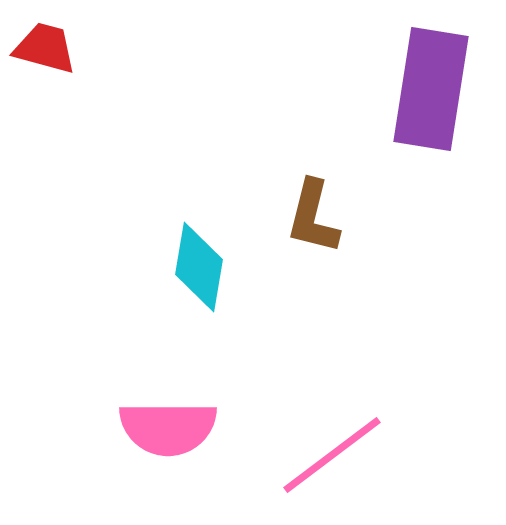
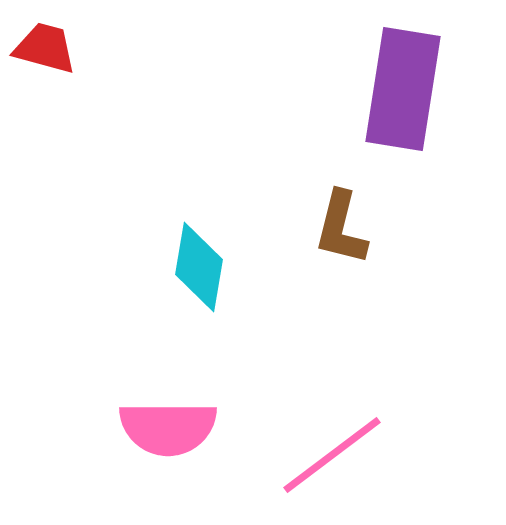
purple rectangle: moved 28 px left
brown L-shape: moved 28 px right, 11 px down
